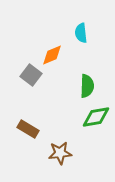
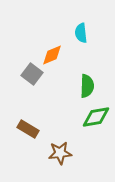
gray square: moved 1 px right, 1 px up
